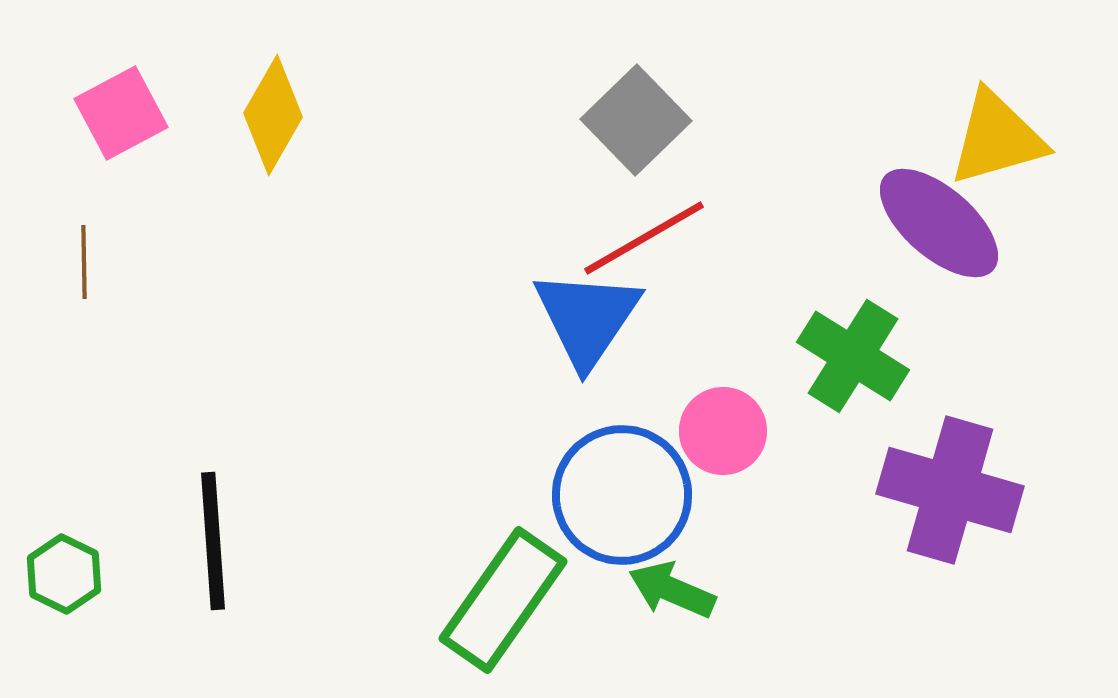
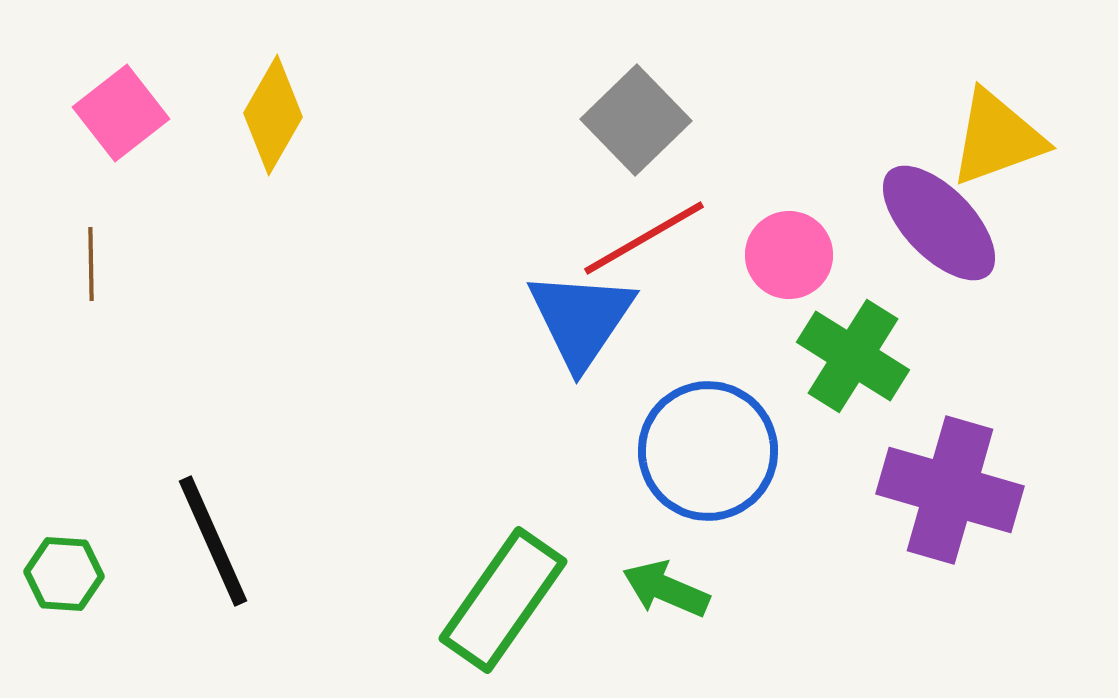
pink square: rotated 10 degrees counterclockwise
yellow triangle: rotated 4 degrees counterclockwise
purple ellipse: rotated 5 degrees clockwise
brown line: moved 7 px right, 2 px down
blue triangle: moved 6 px left, 1 px down
pink circle: moved 66 px right, 176 px up
blue circle: moved 86 px right, 44 px up
black line: rotated 20 degrees counterclockwise
green hexagon: rotated 22 degrees counterclockwise
green arrow: moved 6 px left, 1 px up
